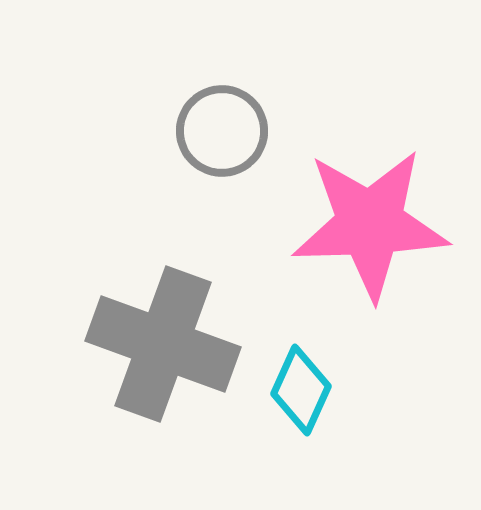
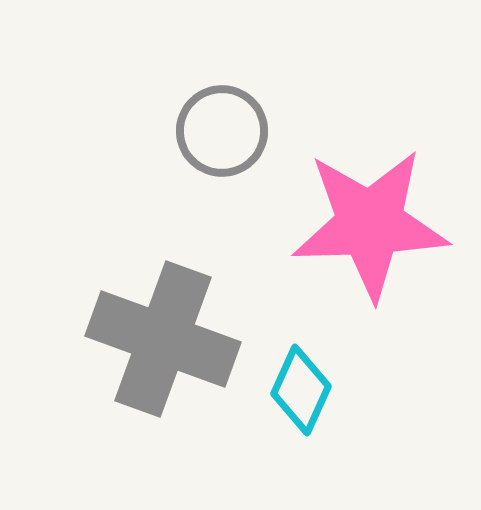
gray cross: moved 5 px up
